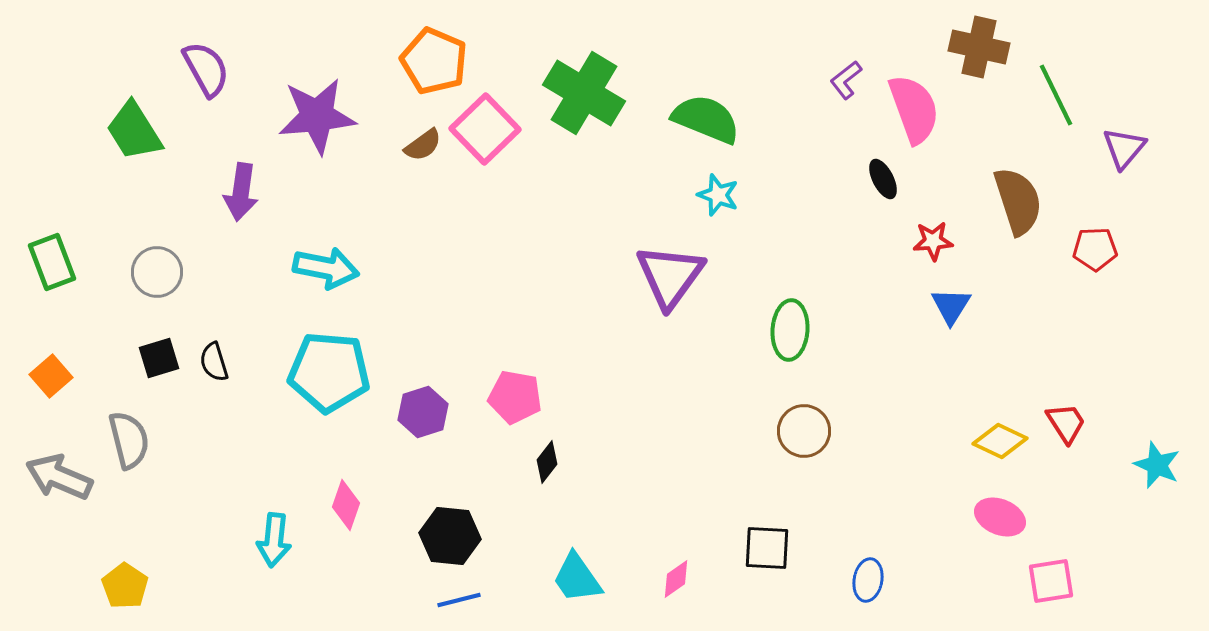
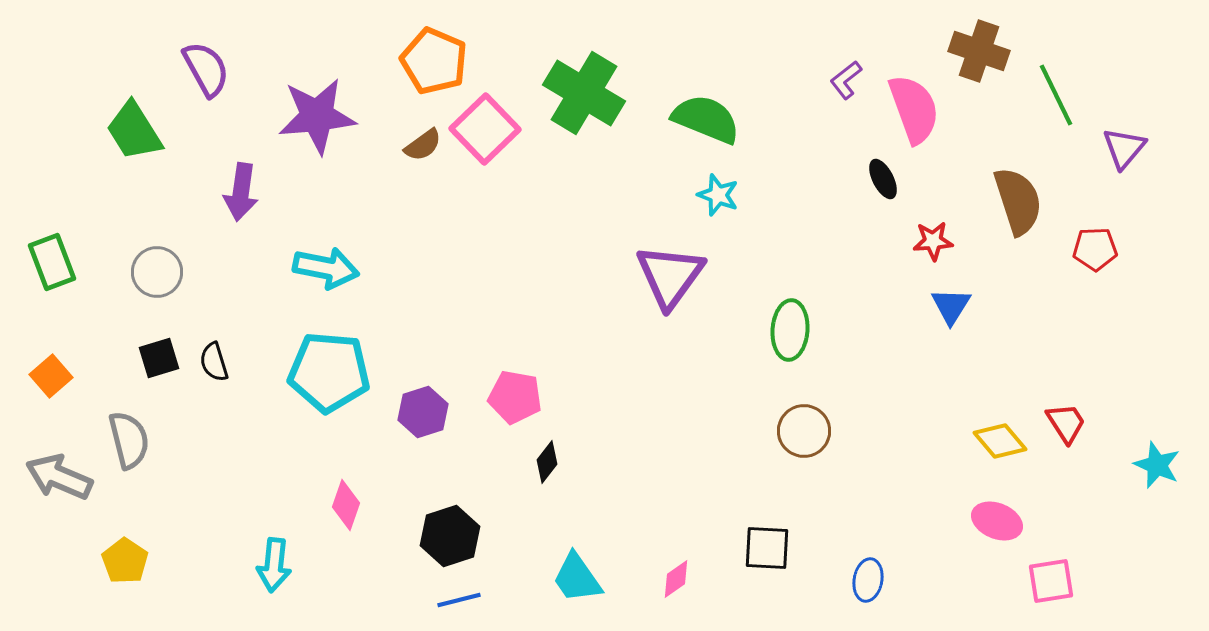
brown cross at (979, 47): moved 4 px down; rotated 6 degrees clockwise
yellow diamond at (1000, 441): rotated 24 degrees clockwise
pink ellipse at (1000, 517): moved 3 px left, 4 px down
black hexagon at (450, 536): rotated 24 degrees counterclockwise
cyan arrow at (274, 540): moved 25 px down
yellow pentagon at (125, 586): moved 25 px up
